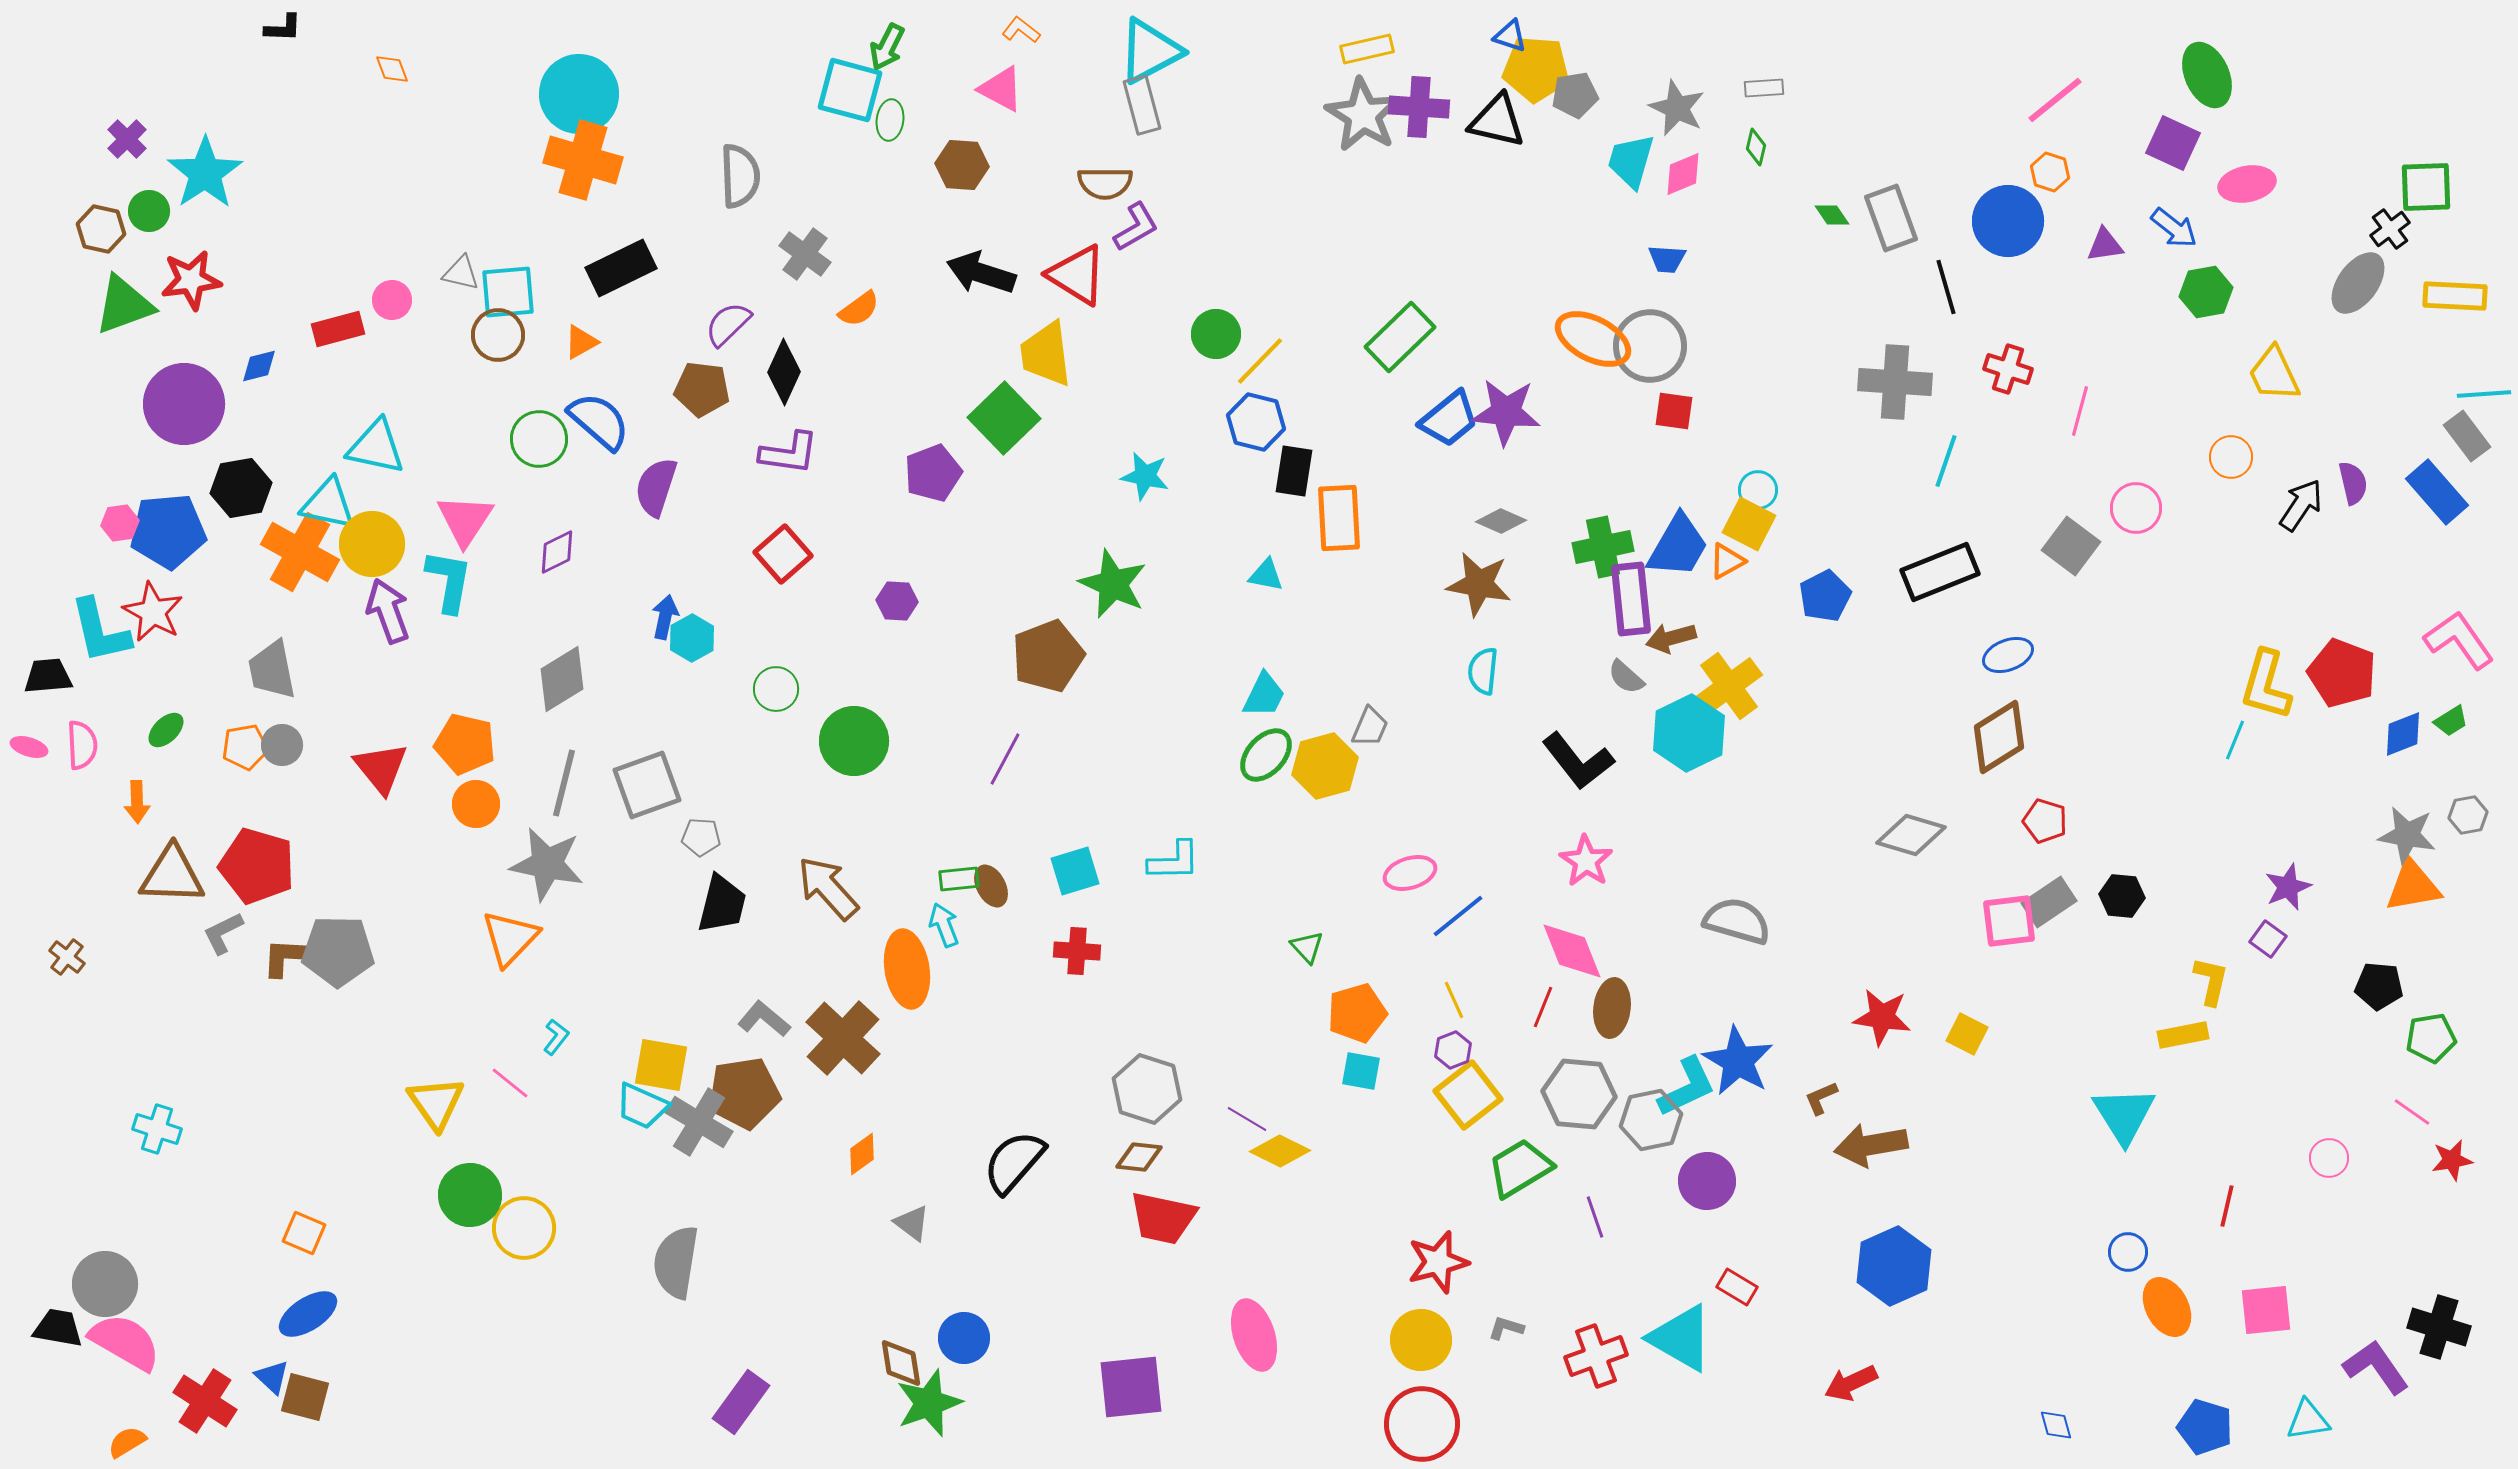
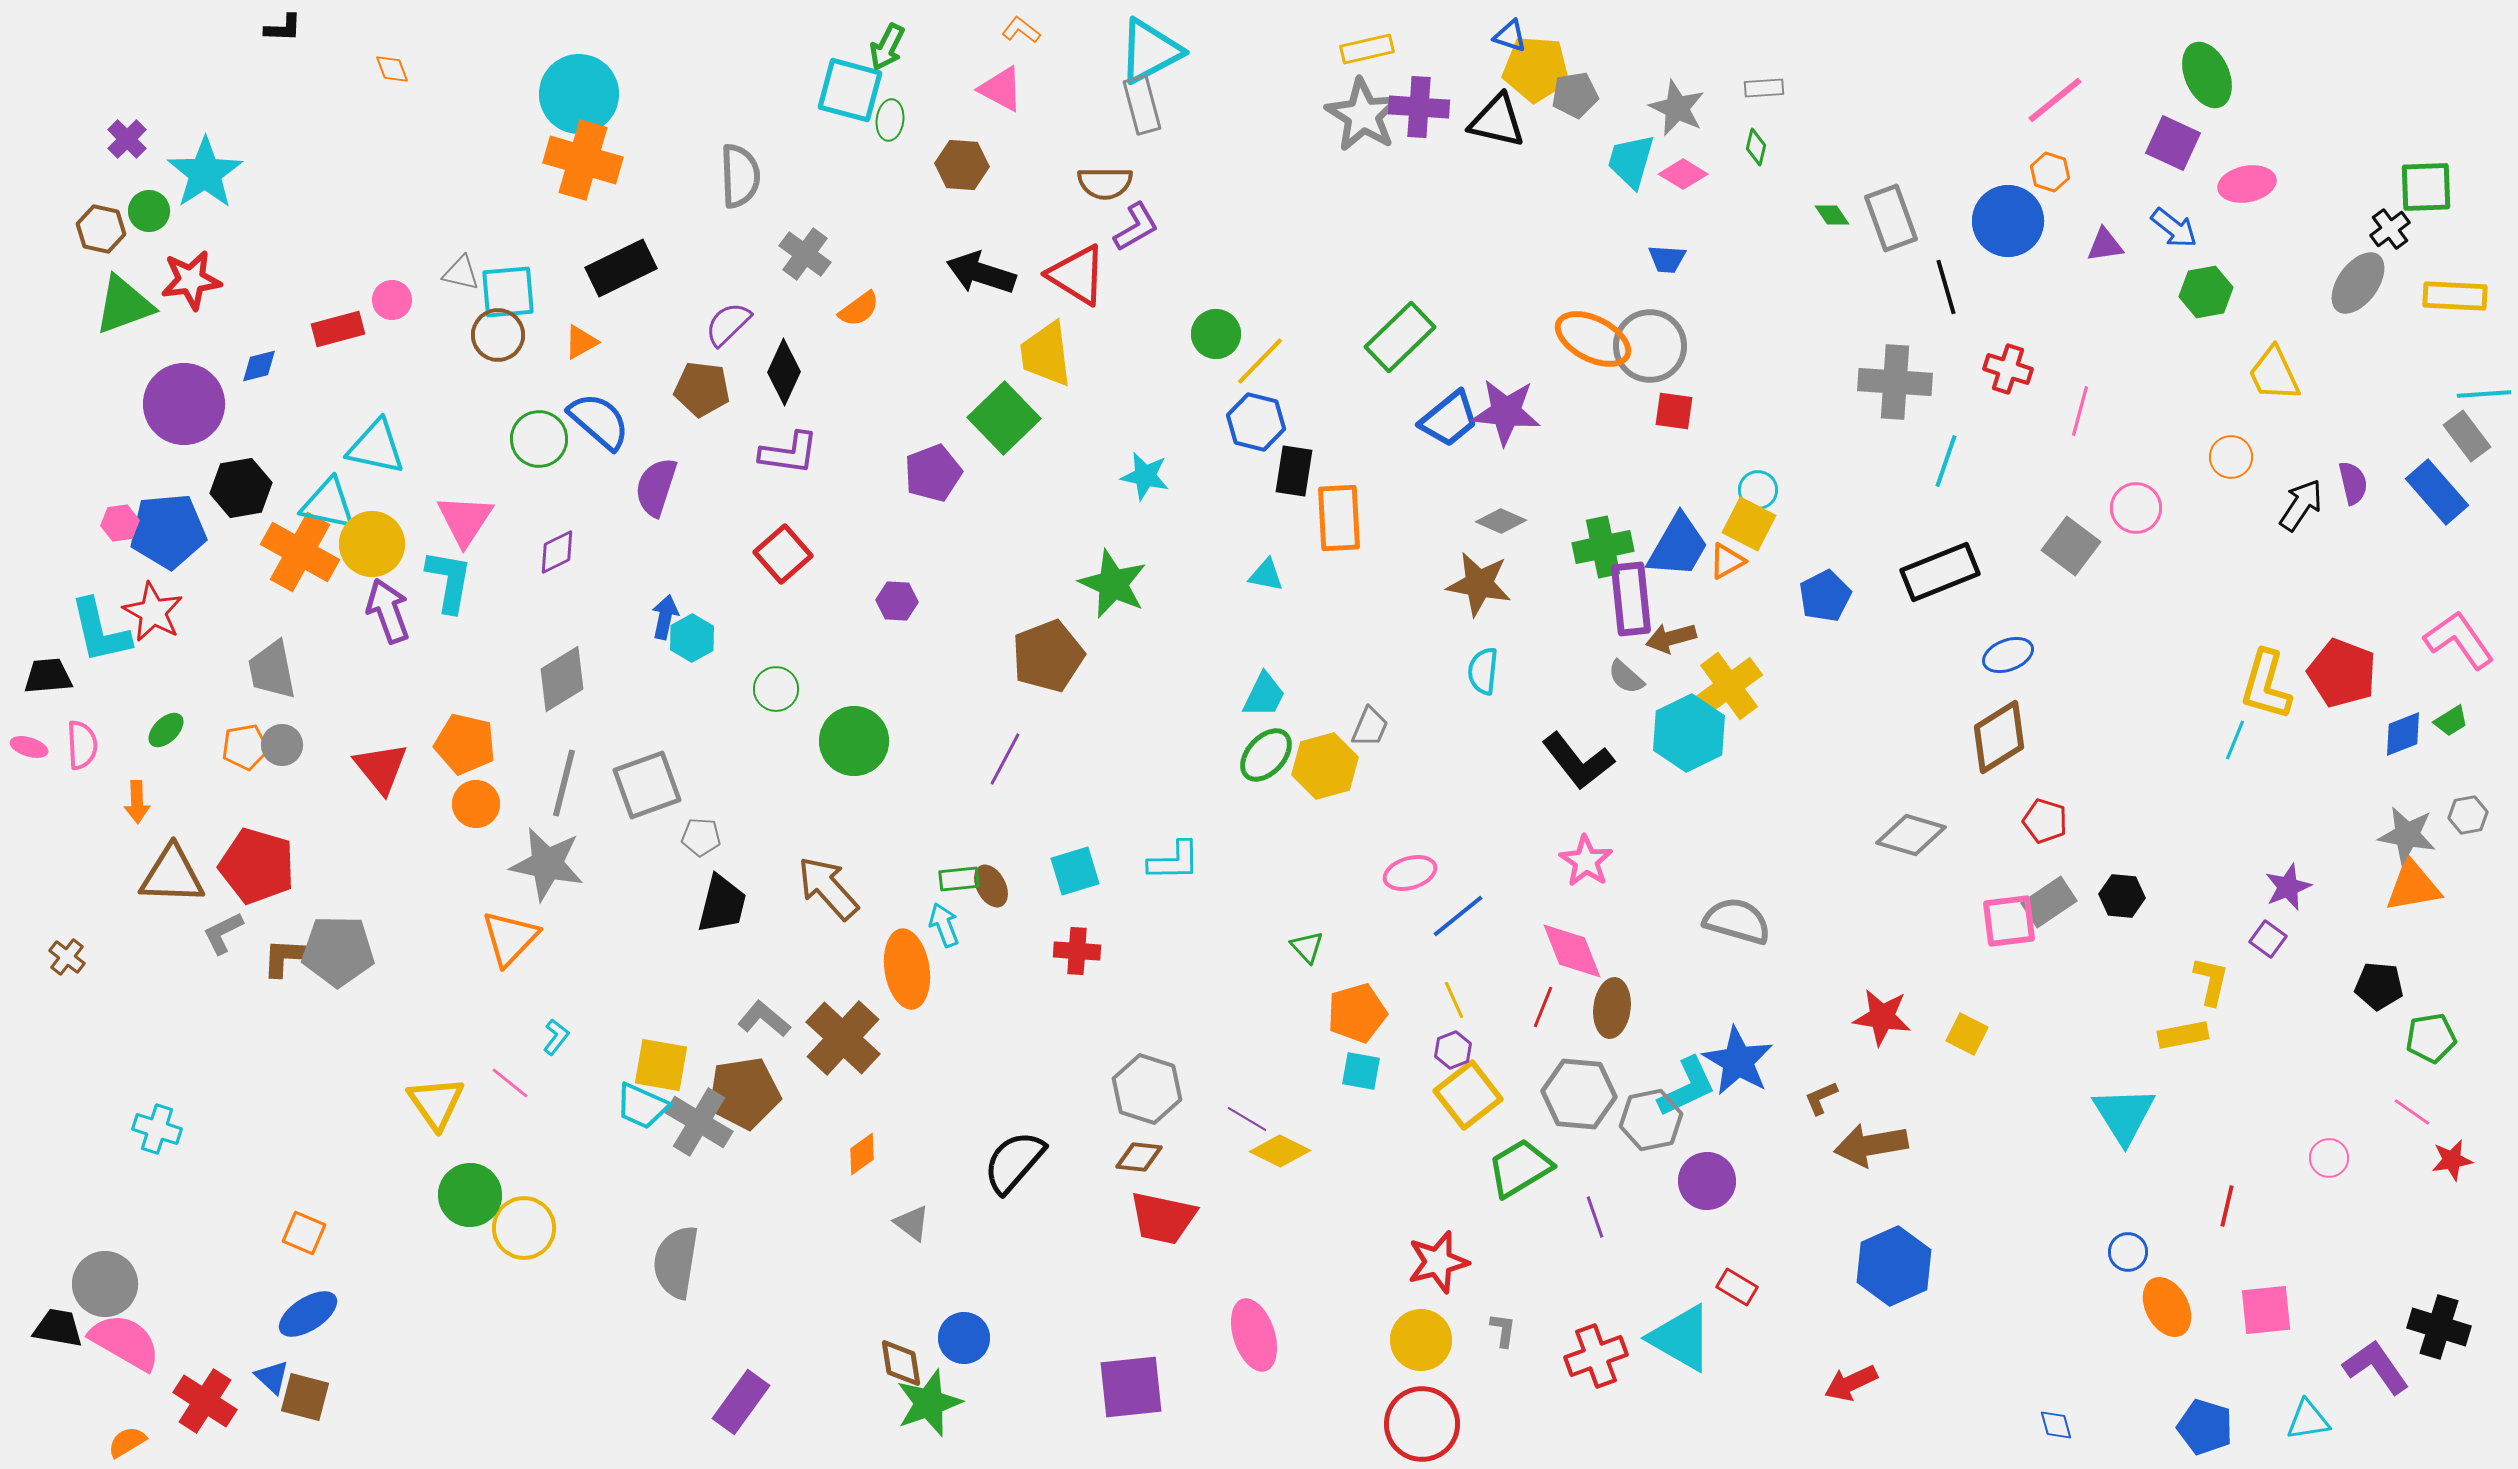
pink diamond at (1683, 174): rotated 54 degrees clockwise
gray L-shape at (1506, 1328): moved 3 px left, 2 px down; rotated 81 degrees clockwise
